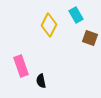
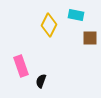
cyan rectangle: rotated 49 degrees counterclockwise
brown square: rotated 21 degrees counterclockwise
black semicircle: rotated 32 degrees clockwise
